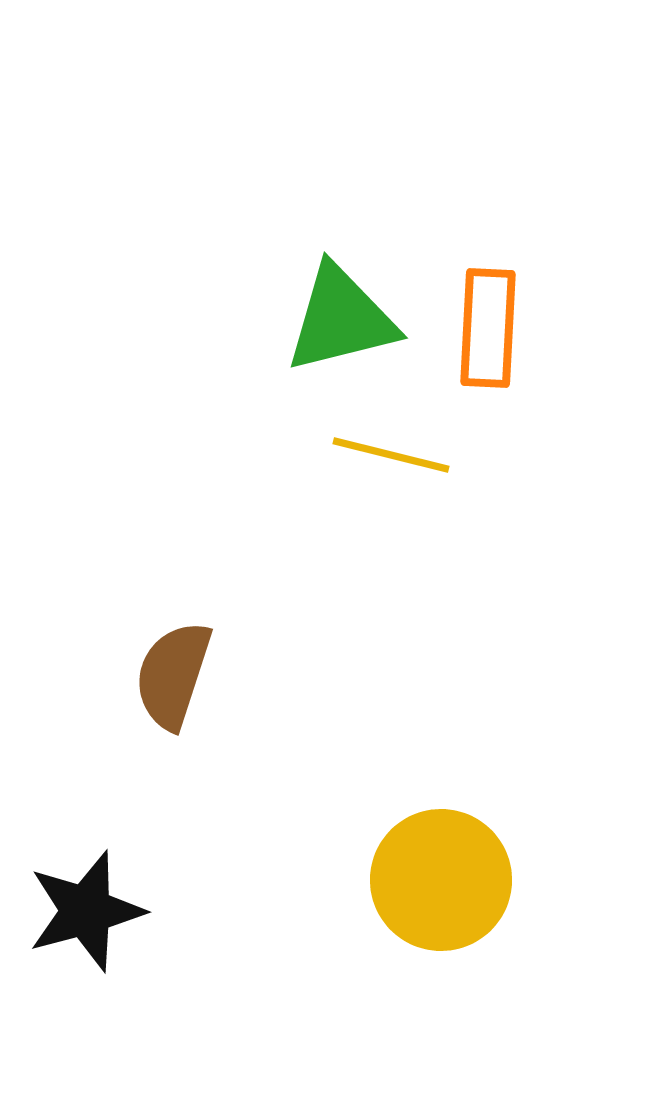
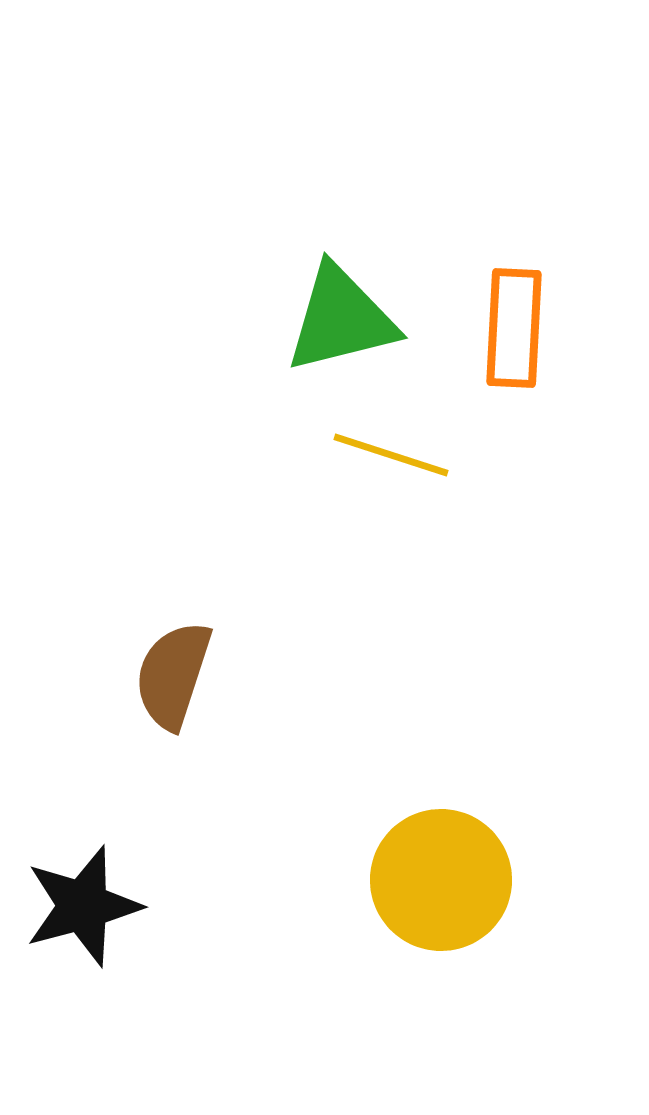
orange rectangle: moved 26 px right
yellow line: rotated 4 degrees clockwise
black star: moved 3 px left, 5 px up
